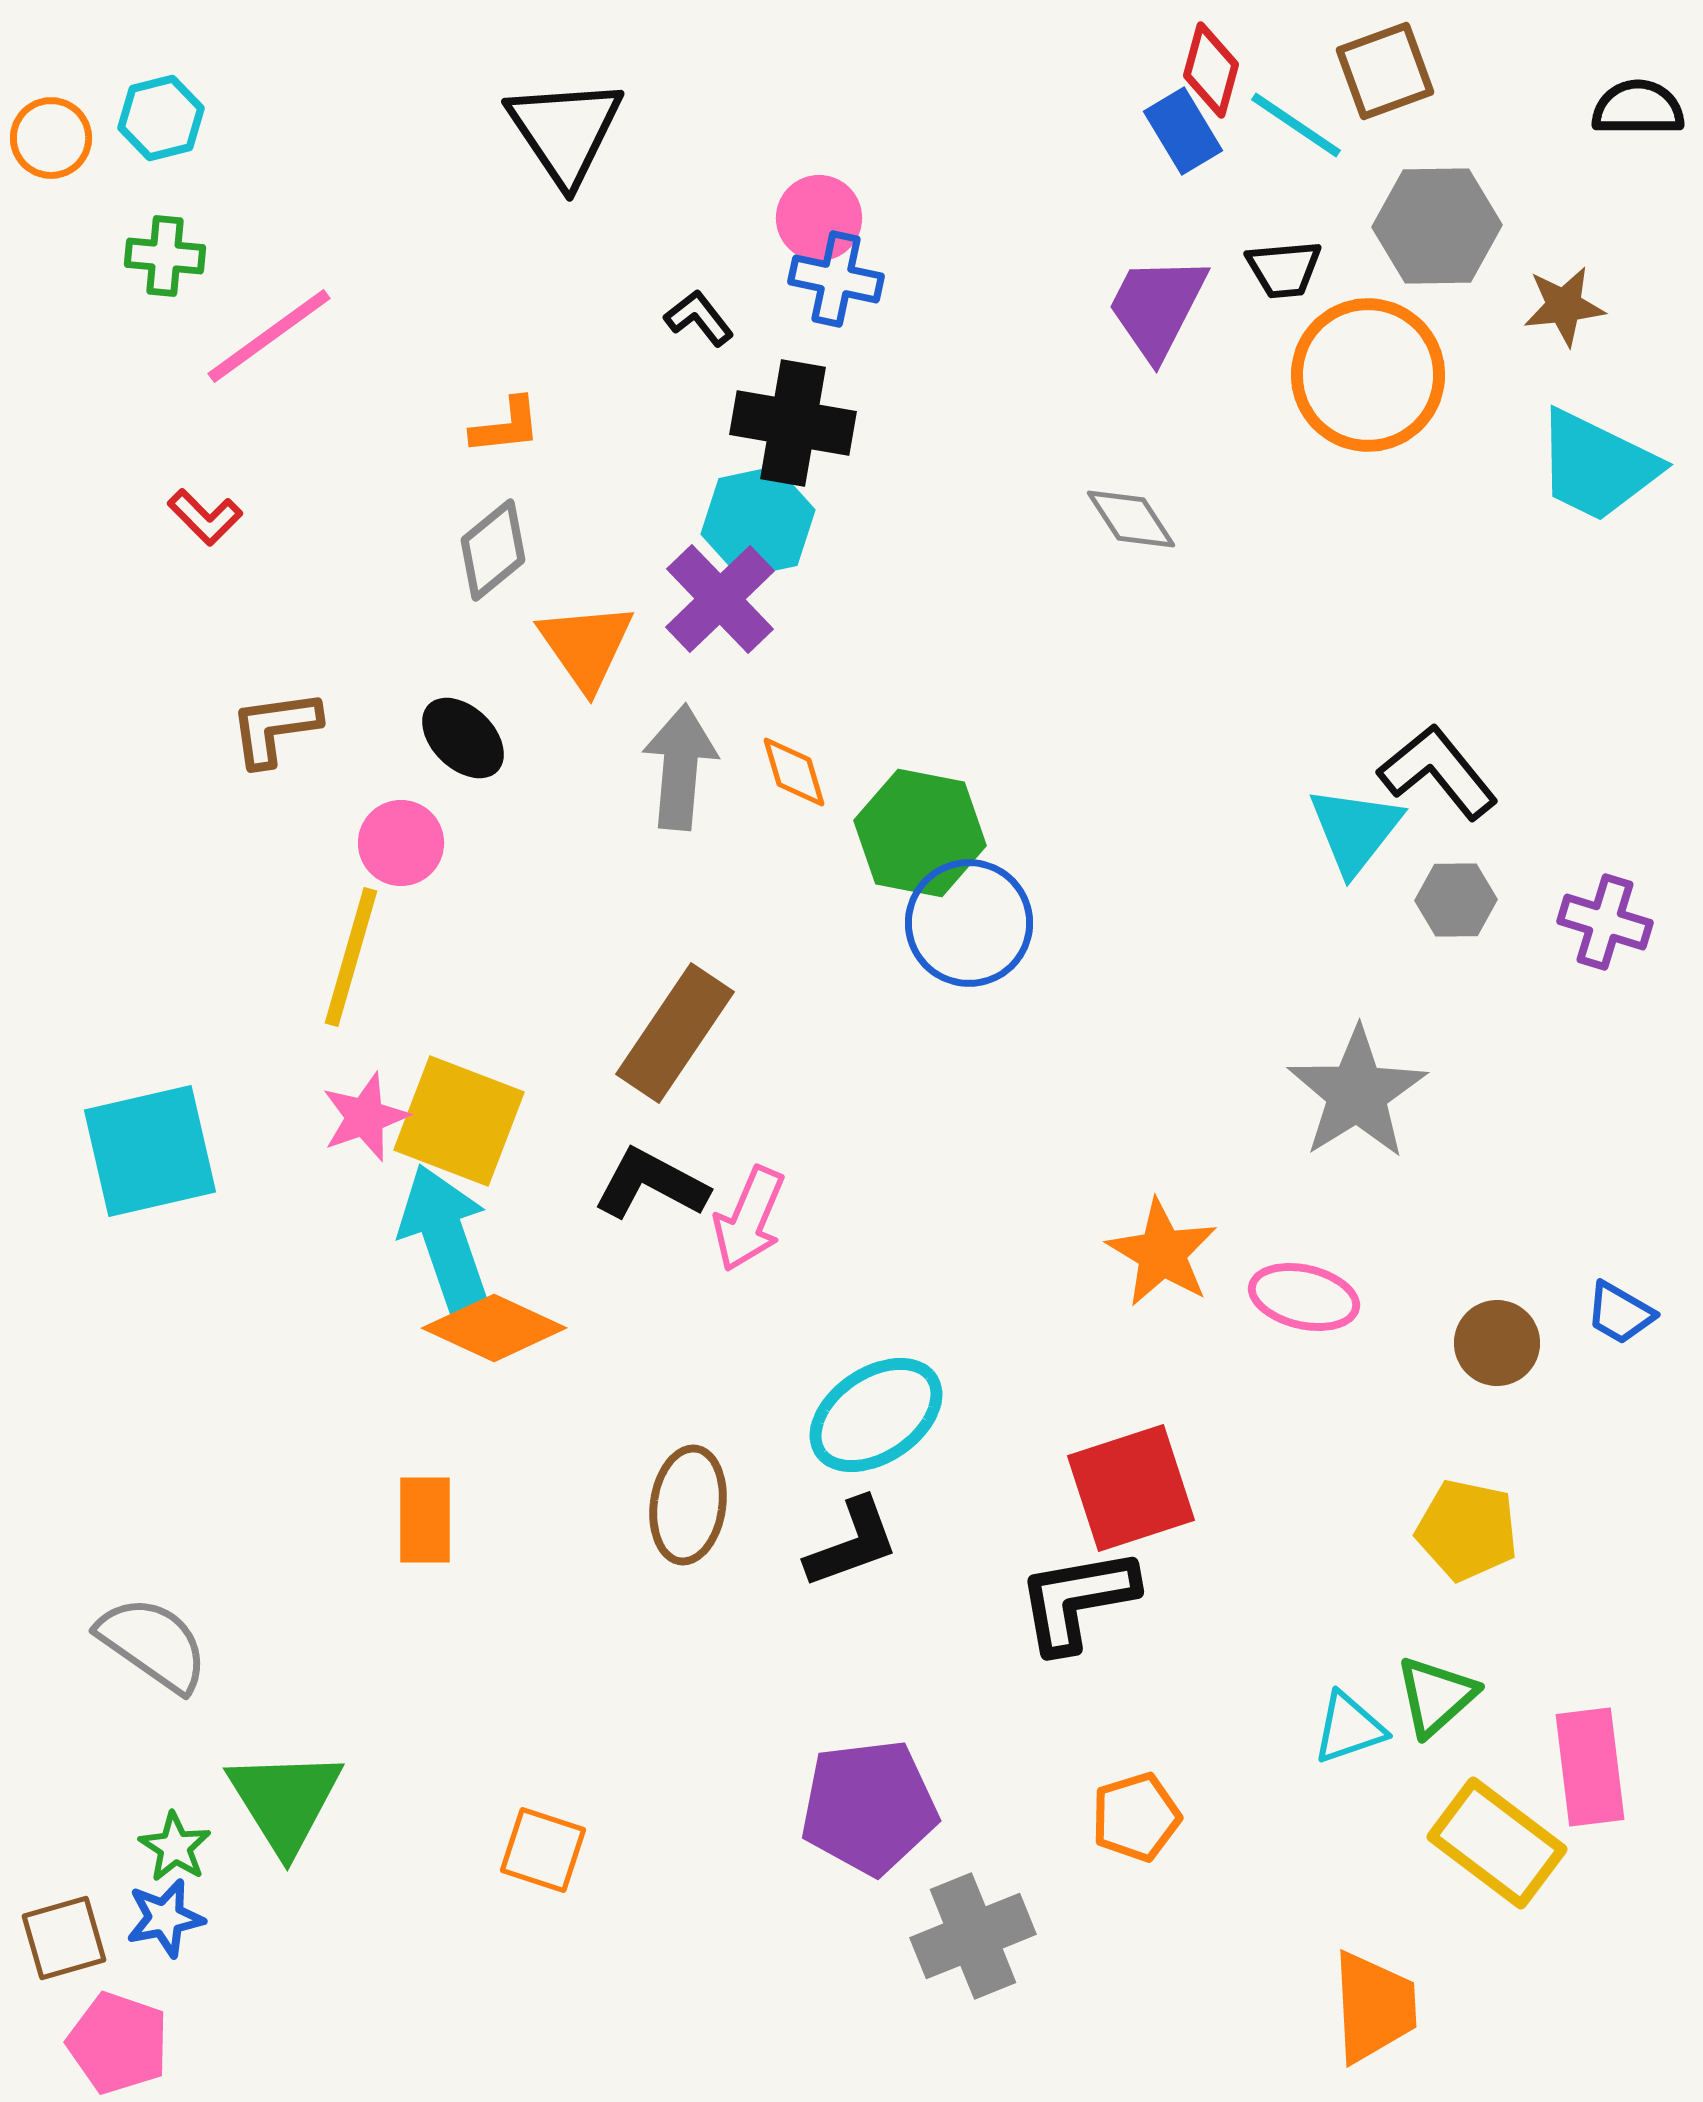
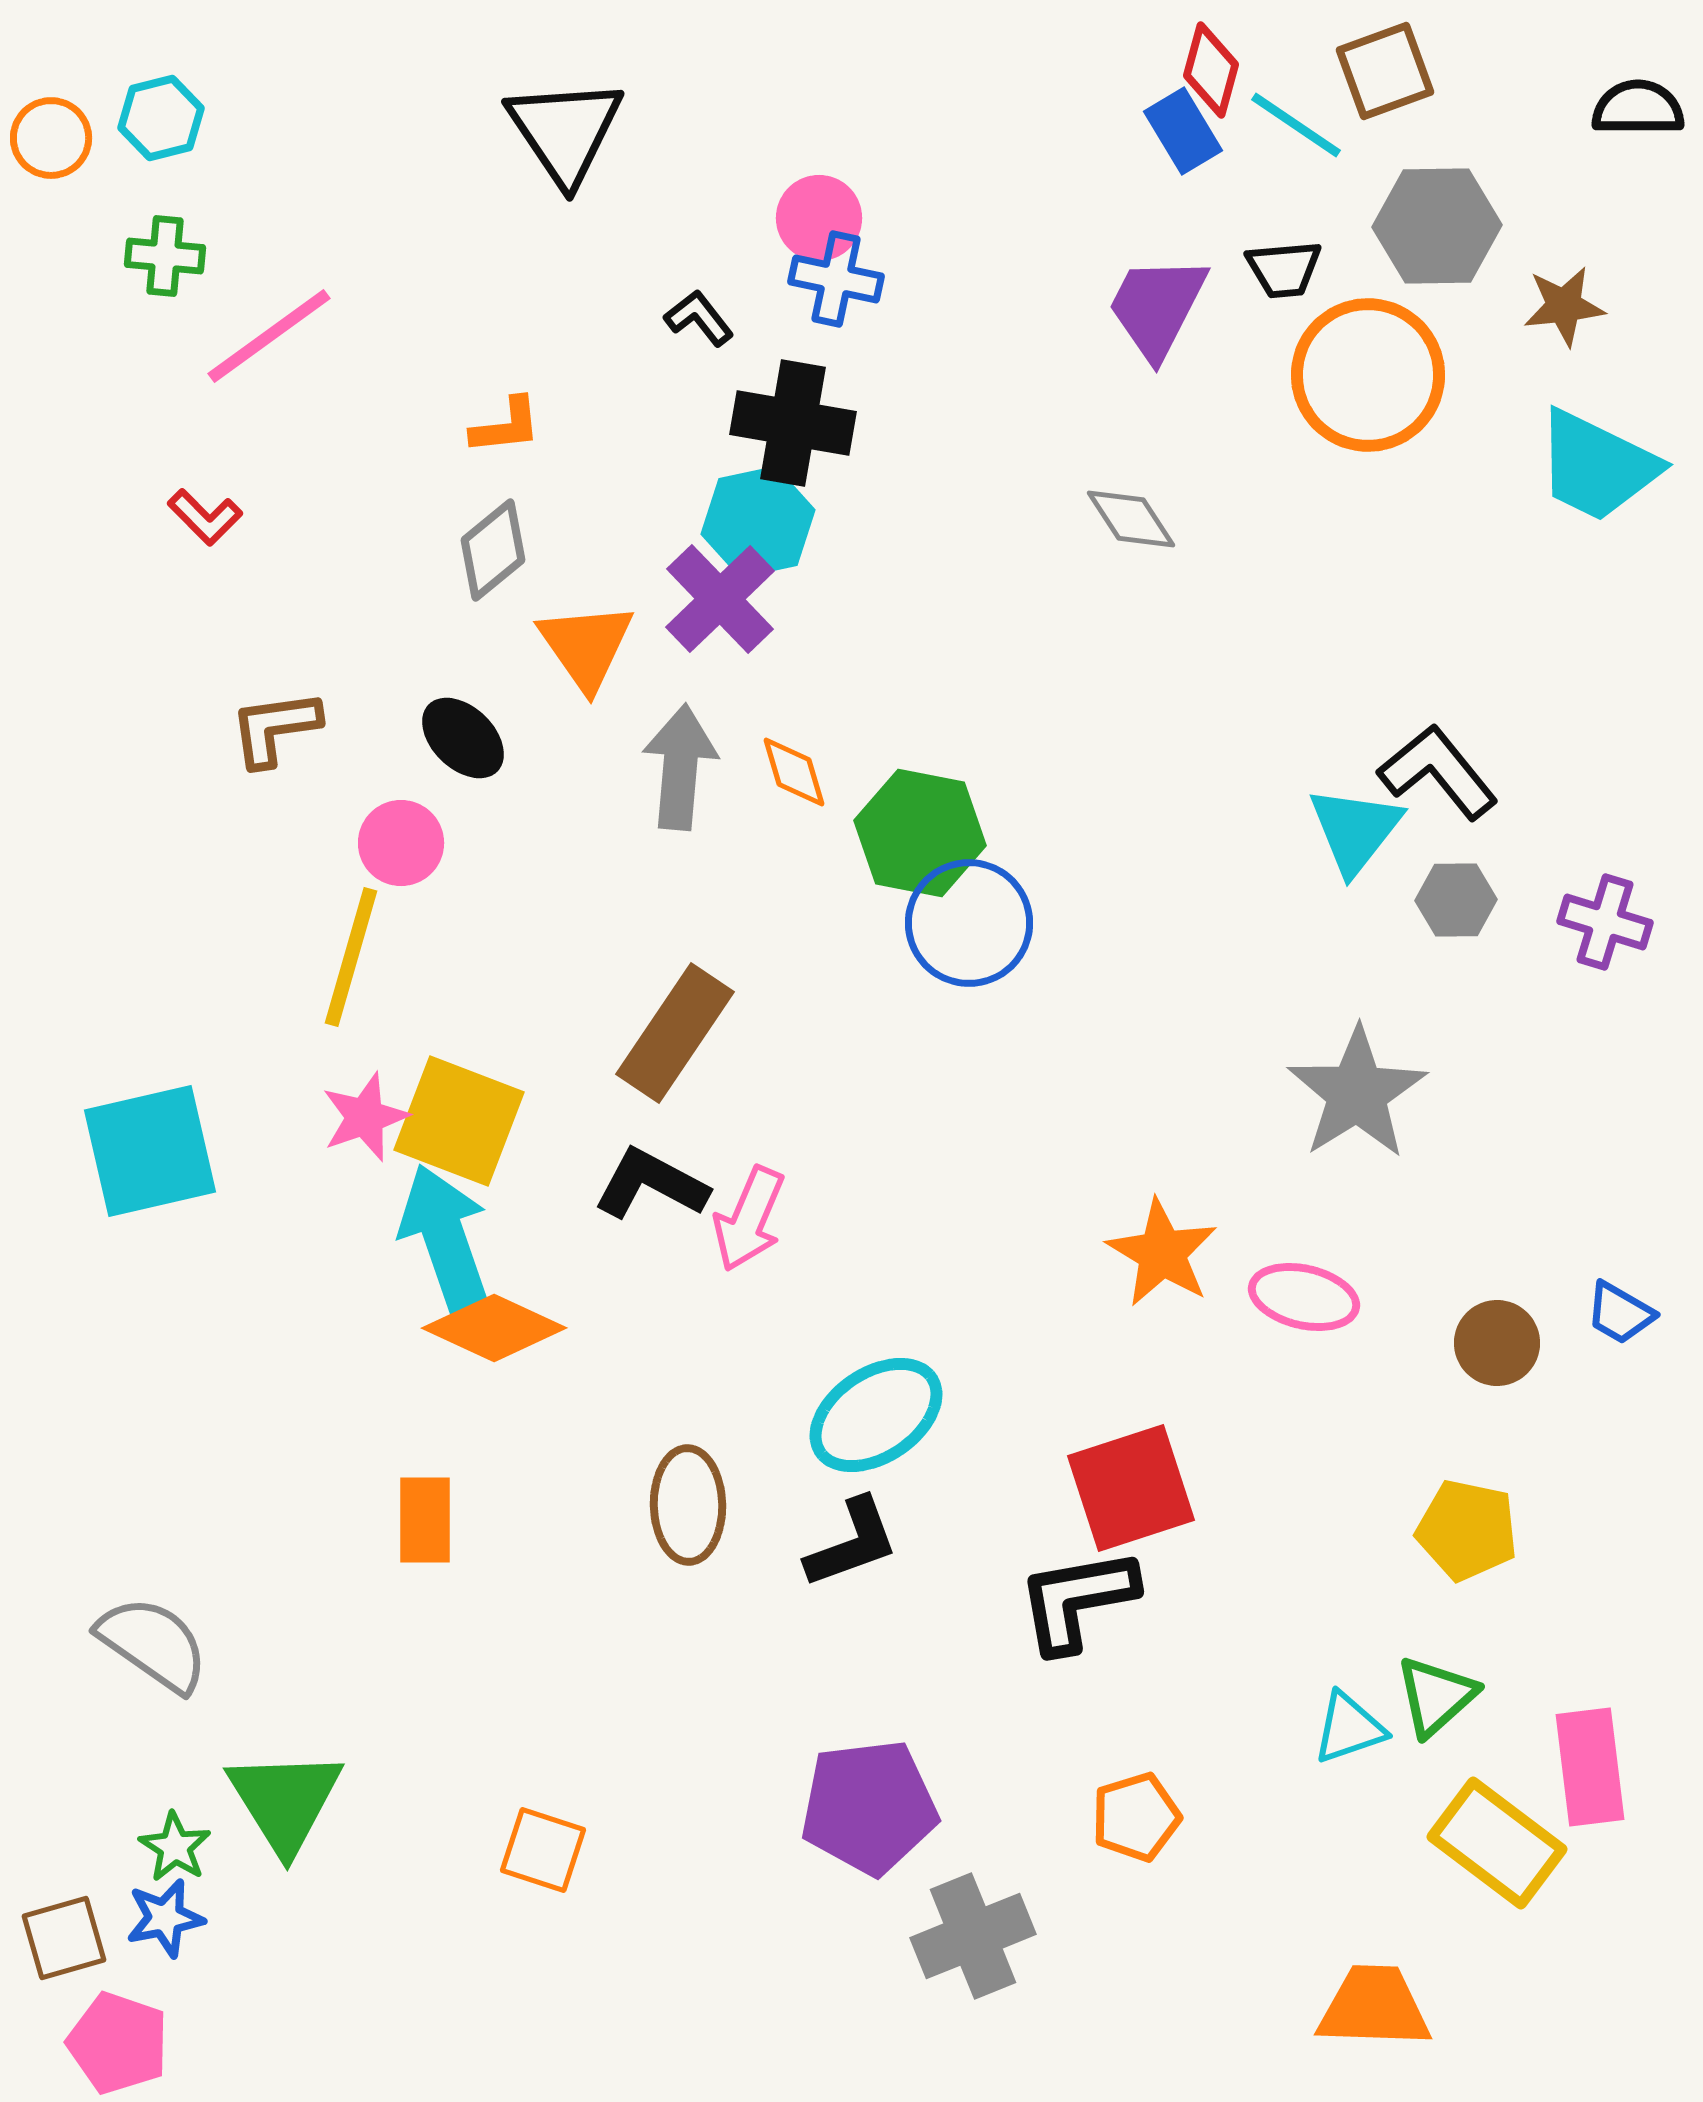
brown ellipse at (688, 1505): rotated 9 degrees counterclockwise
orange trapezoid at (1374, 2007): rotated 85 degrees counterclockwise
